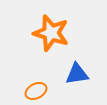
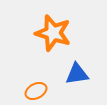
orange star: moved 2 px right
